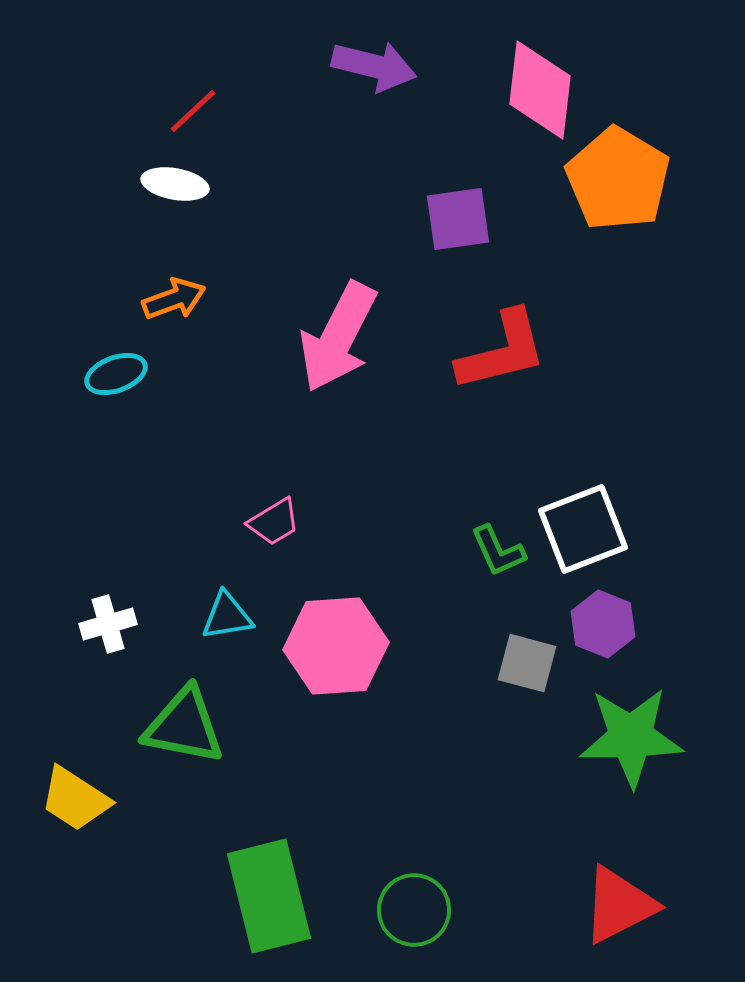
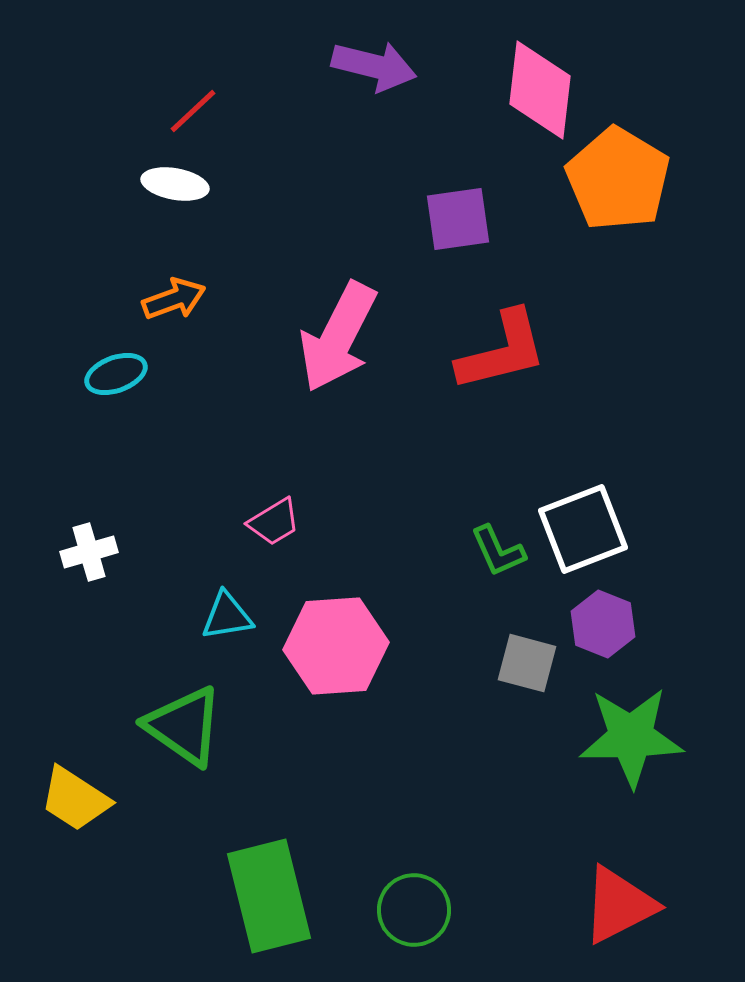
white cross: moved 19 px left, 72 px up
green triangle: rotated 24 degrees clockwise
